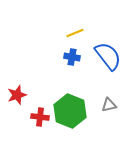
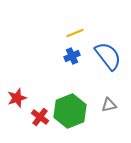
blue cross: moved 1 px up; rotated 35 degrees counterclockwise
red star: moved 3 px down
green hexagon: rotated 16 degrees clockwise
red cross: rotated 30 degrees clockwise
